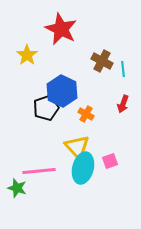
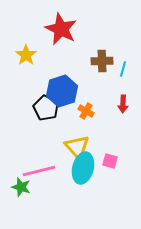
yellow star: moved 1 px left
brown cross: rotated 30 degrees counterclockwise
cyan line: rotated 21 degrees clockwise
blue hexagon: rotated 16 degrees clockwise
red arrow: rotated 18 degrees counterclockwise
black pentagon: rotated 25 degrees counterclockwise
orange cross: moved 3 px up
pink square: rotated 35 degrees clockwise
pink line: rotated 8 degrees counterclockwise
green star: moved 4 px right, 1 px up
